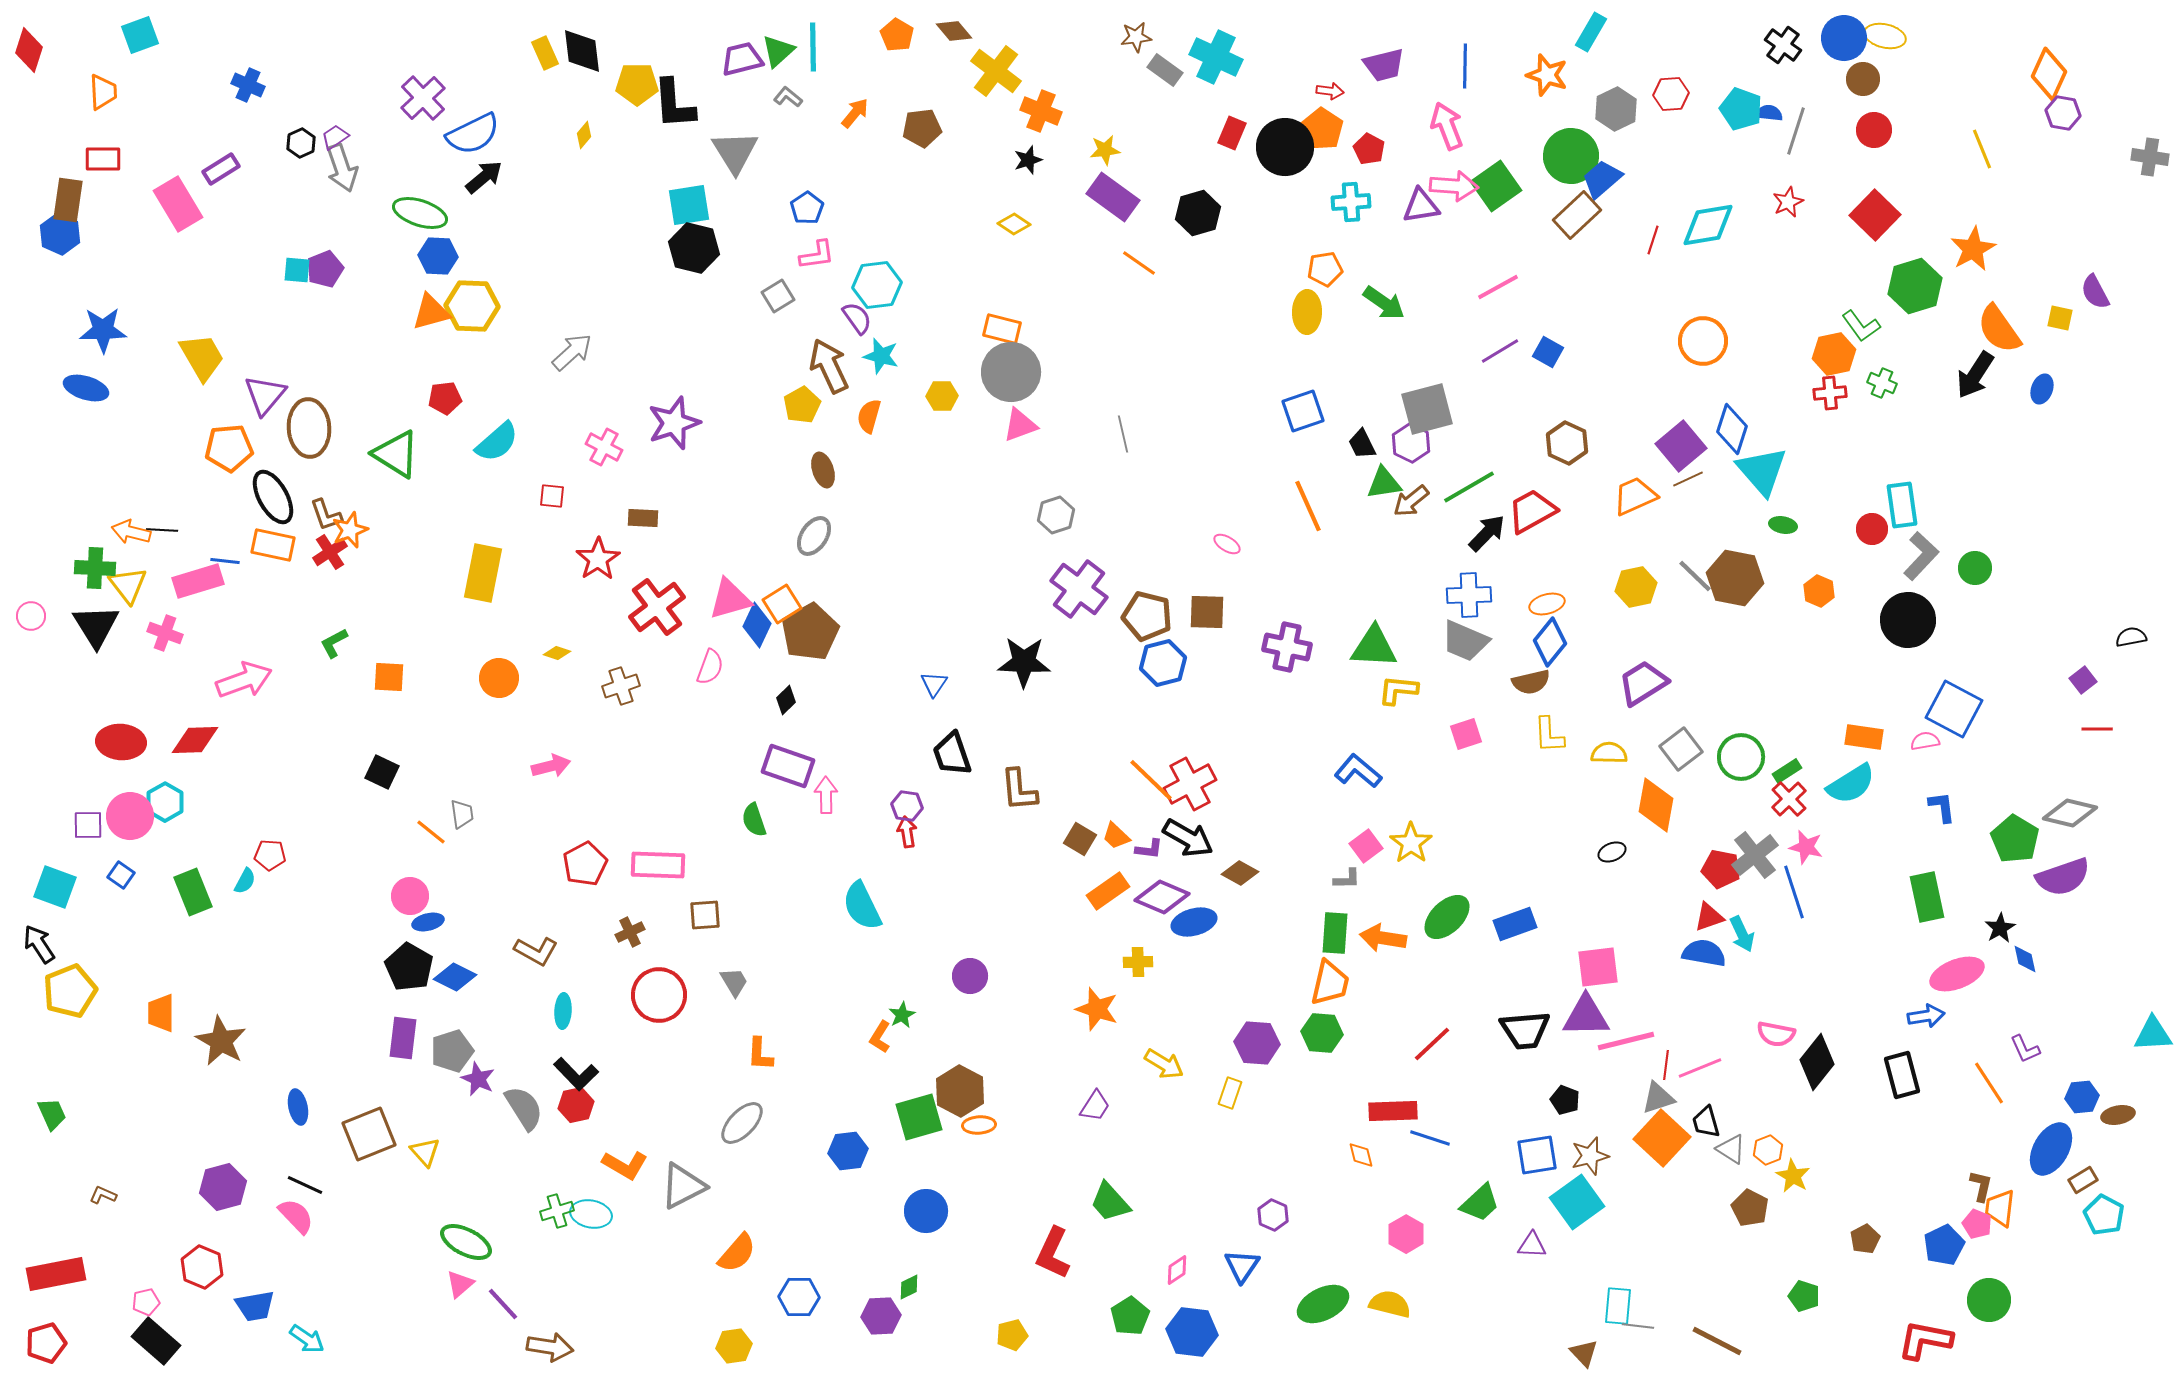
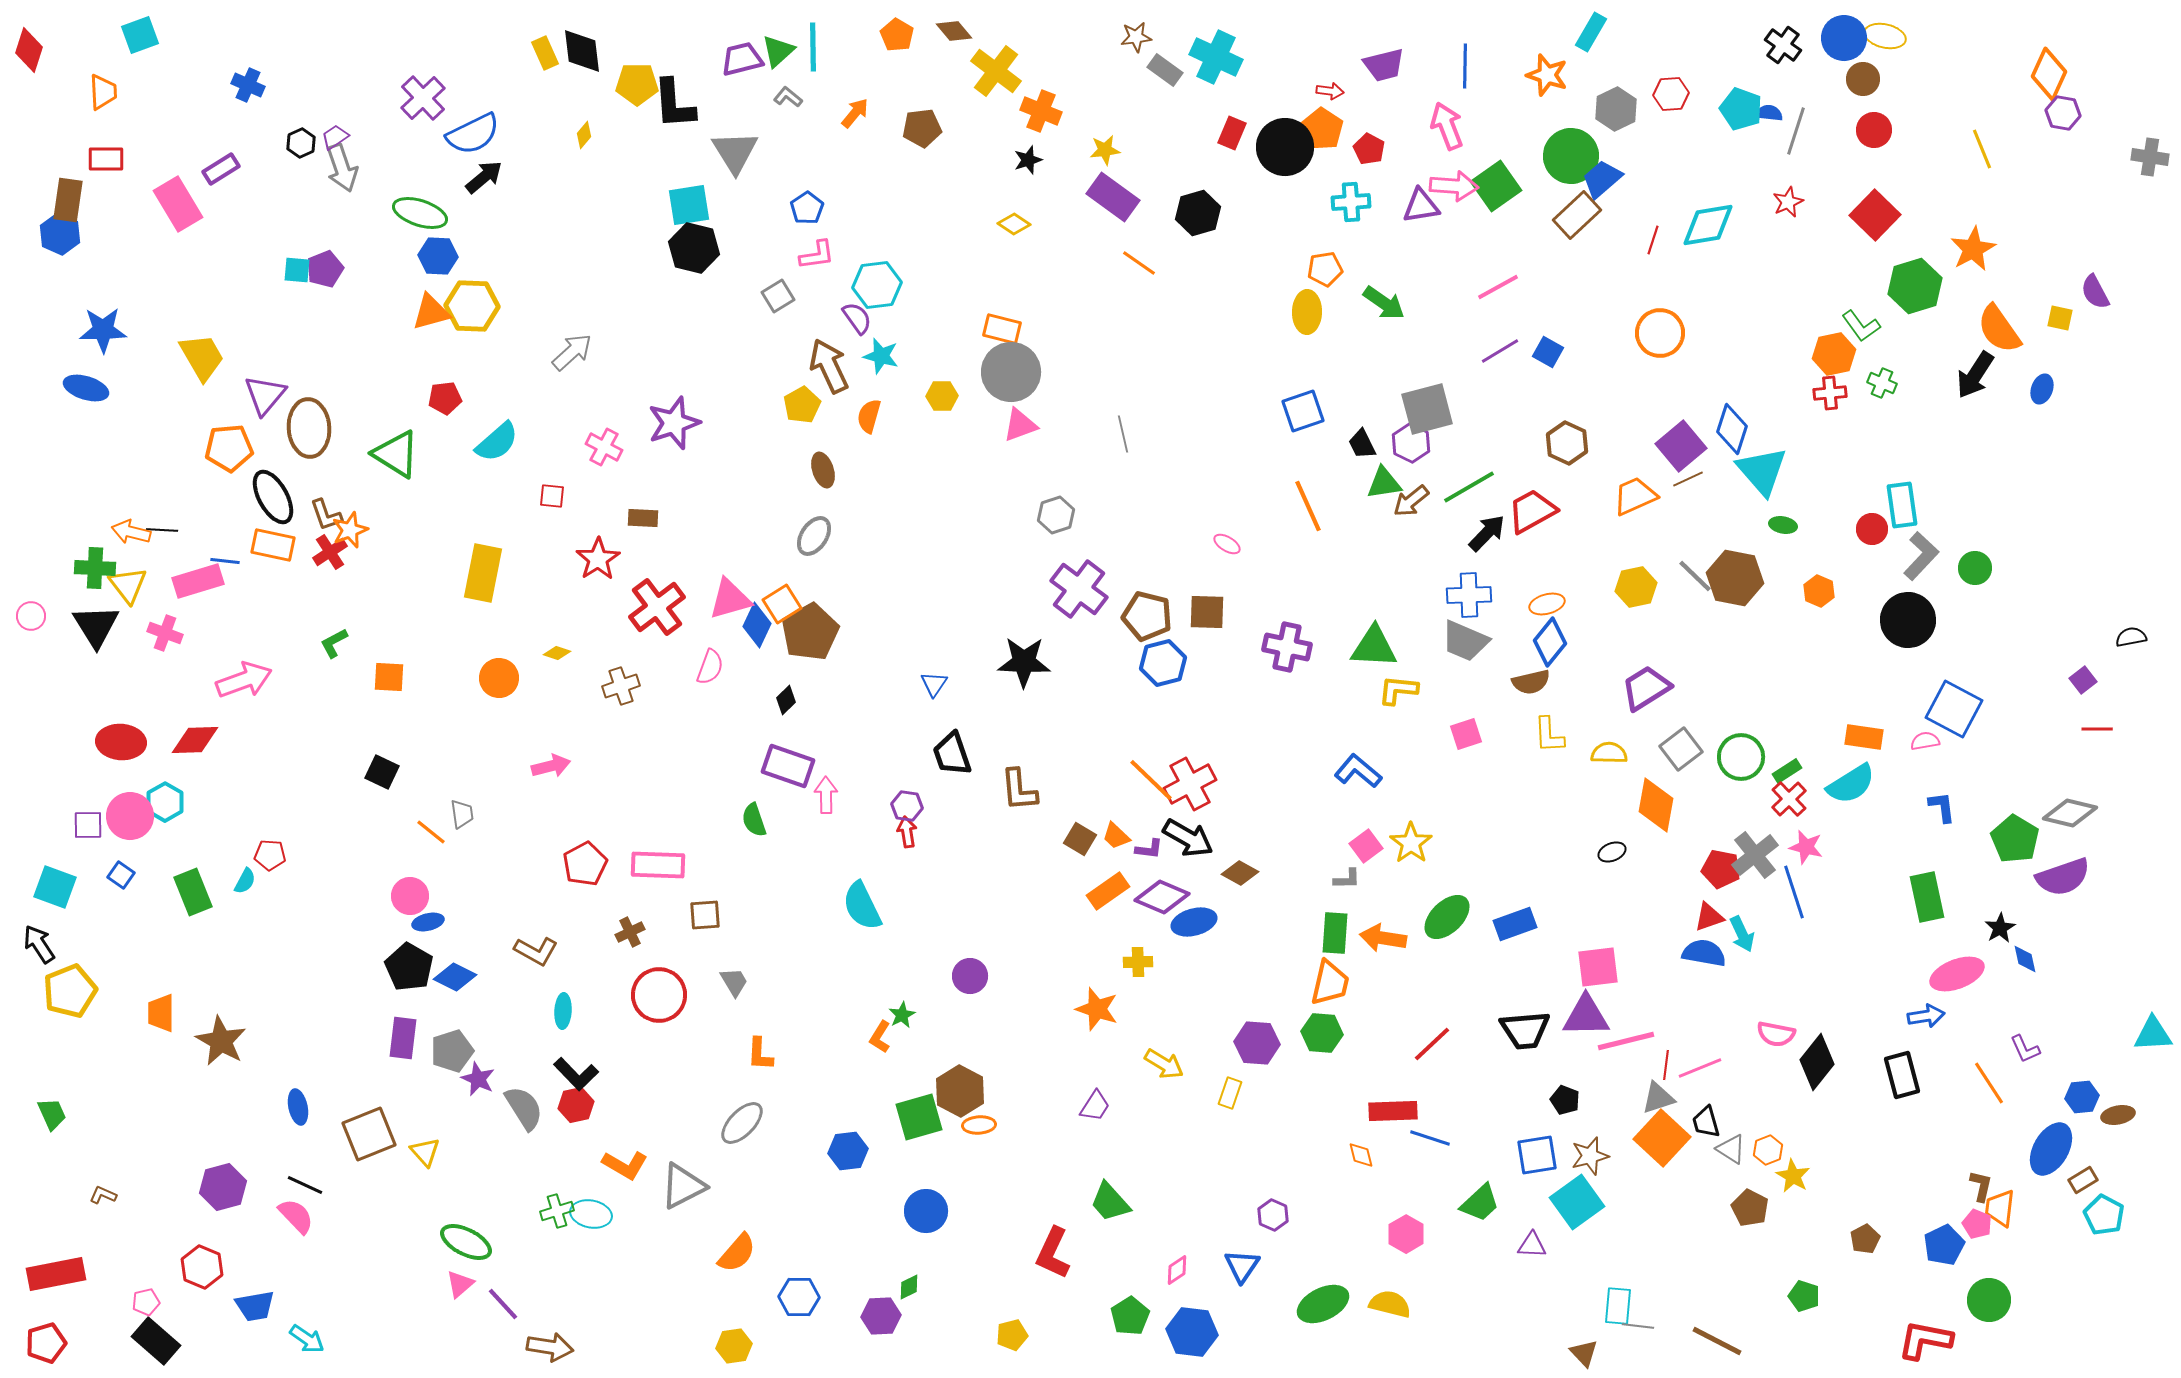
red rectangle at (103, 159): moved 3 px right
orange circle at (1703, 341): moved 43 px left, 8 px up
purple trapezoid at (1643, 683): moved 3 px right, 5 px down
